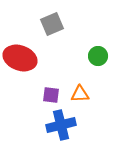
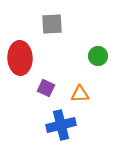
gray square: rotated 20 degrees clockwise
red ellipse: rotated 68 degrees clockwise
purple square: moved 5 px left, 7 px up; rotated 18 degrees clockwise
